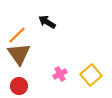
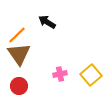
pink cross: rotated 16 degrees clockwise
